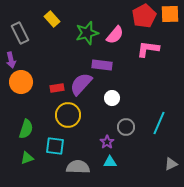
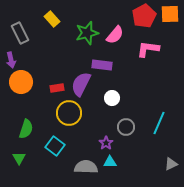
purple semicircle: rotated 15 degrees counterclockwise
yellow circle: moved 1 px right, 2 px up
purple star: moved 1 px left, 1 px down
cyan square: rotated 30 degrees clockwise
green triangle: moved 8 px left; rotated 40 degrees counterclockwise
gray semicircle: moved 8 px right
